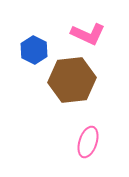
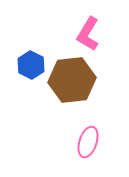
pink L-shape: rotated 96 degrees clockwise
blue hexagon: moved 3 px left, 15 px down
